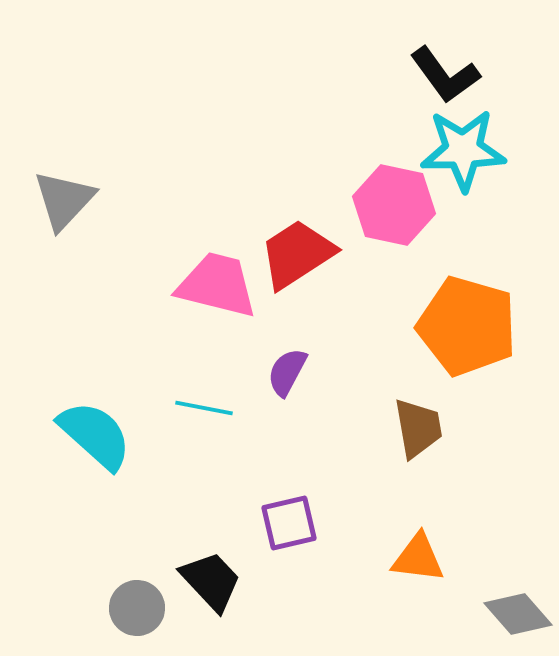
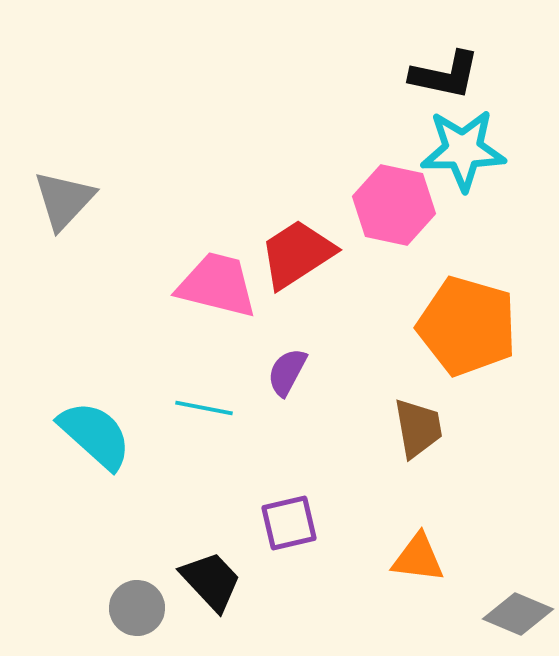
black L-shape: rotated 42 degrees counterclockwise
gray diamond: rotated 26 degrees counterclockwise
